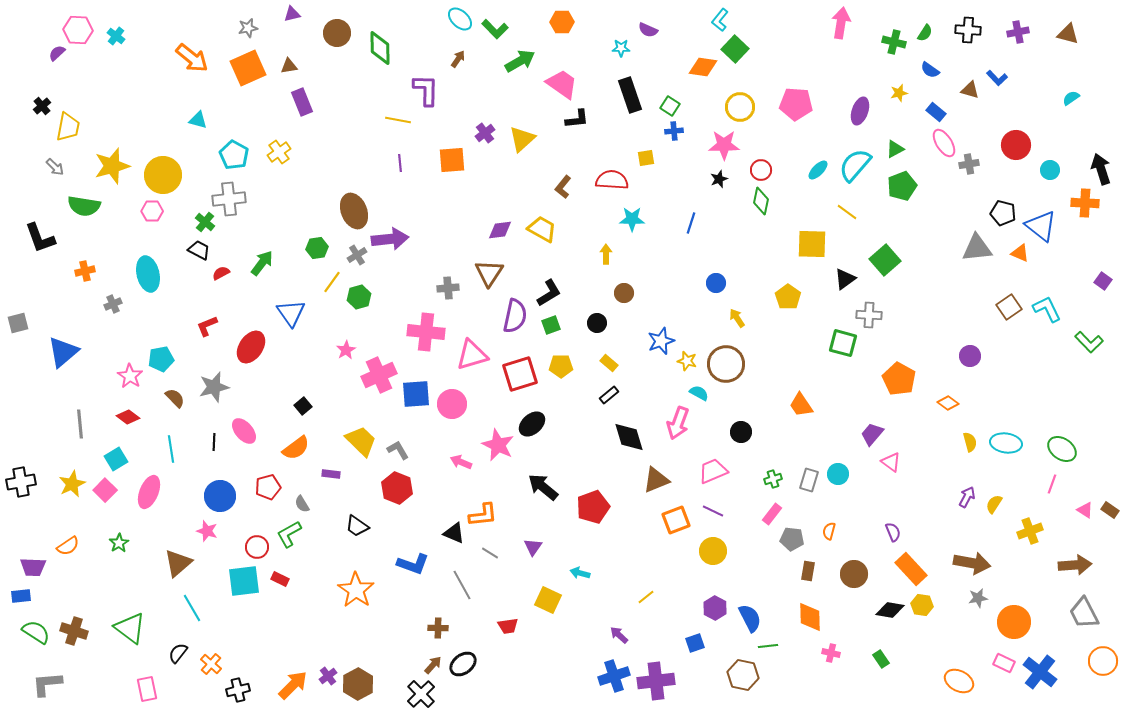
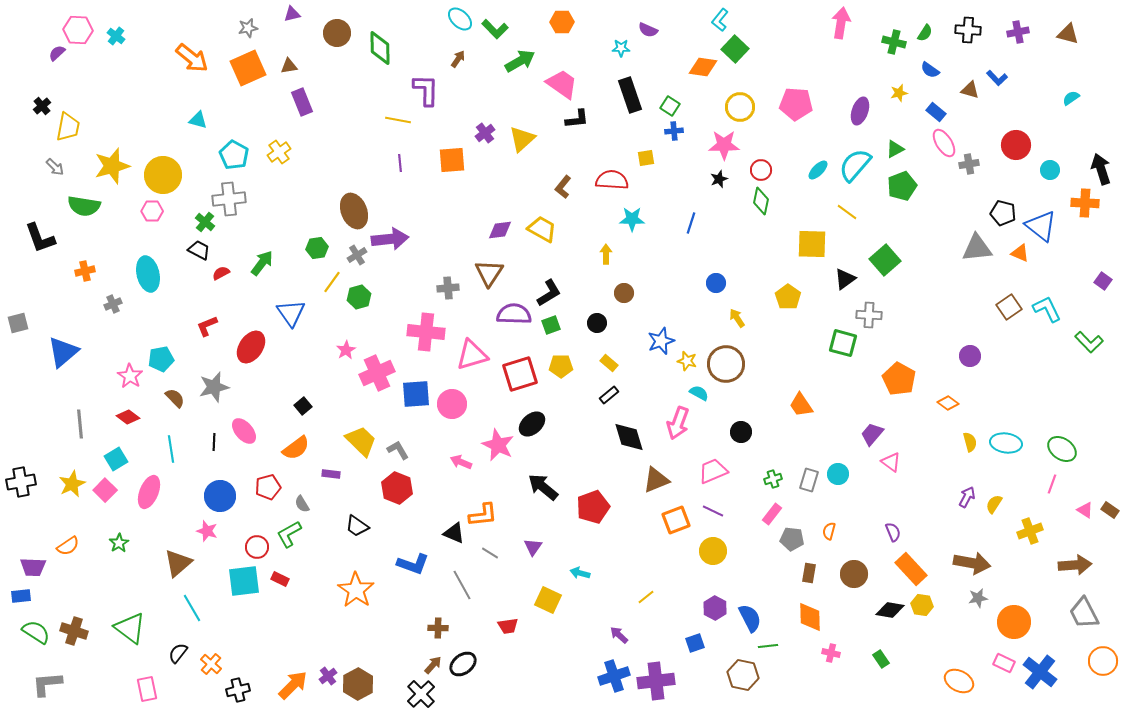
purple semicircle at (515, 316): moved 1 px left, 2 px up; rotated 100 degrees counterclockwise
pink cross at (379, 375): moved 2 px left, 2 px up
brown rectangle at (808, 571): moved 1 px right, 2 px down
